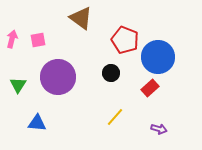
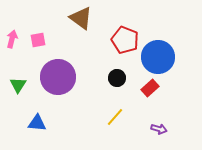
black circle: moved 6 px right, 5 px down
